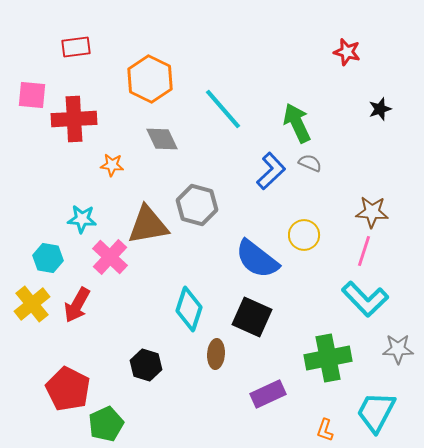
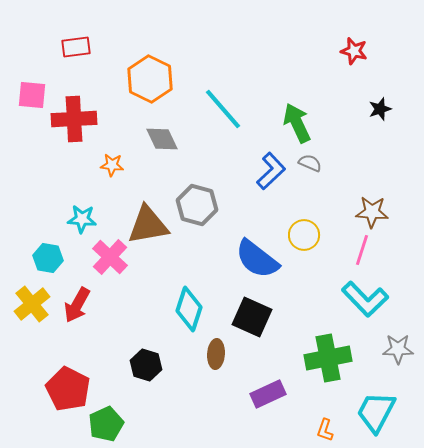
red star: moved 7 px right, 1 px up
pink line: moved 2 px left, 1 px up
